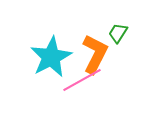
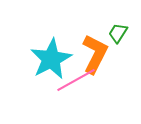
cyan star: moved 2 px down
pink line: moved 6 px left
